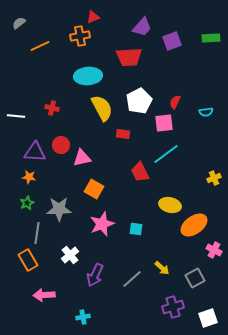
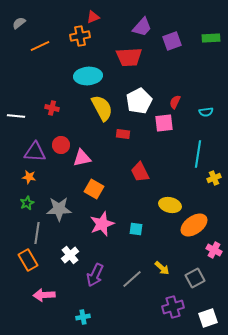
cyan line at (166, 154): moved 32 px right; rotated 44 degrees counterclockwise
